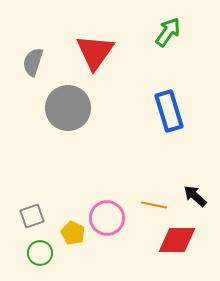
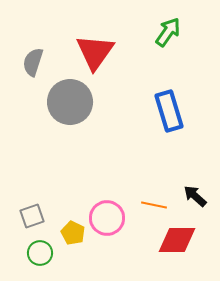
gray circle: moved 2 px right, 6 px up
